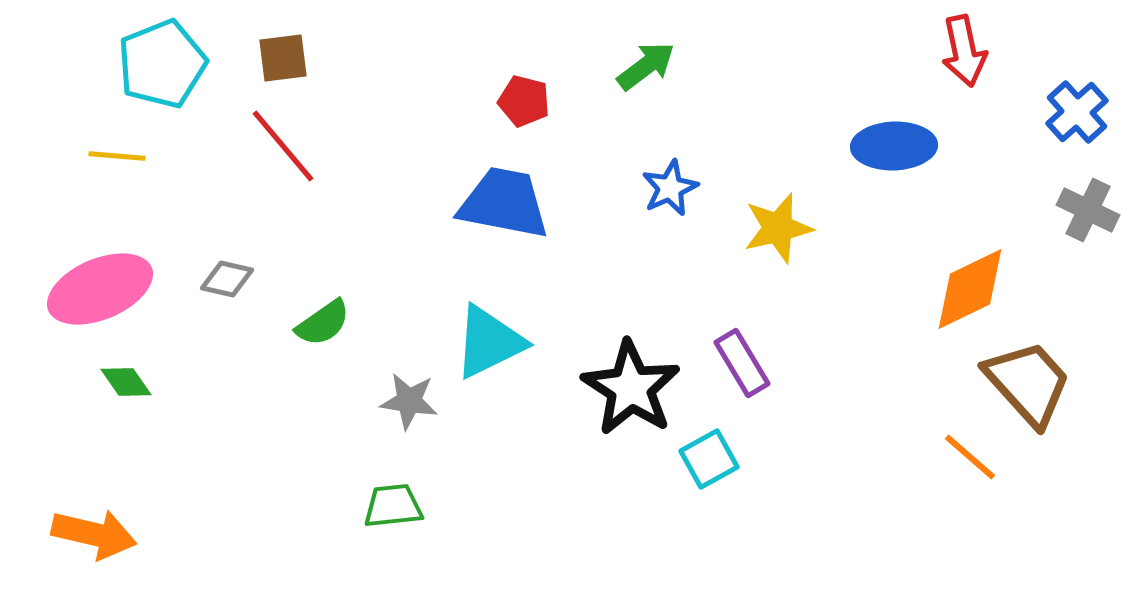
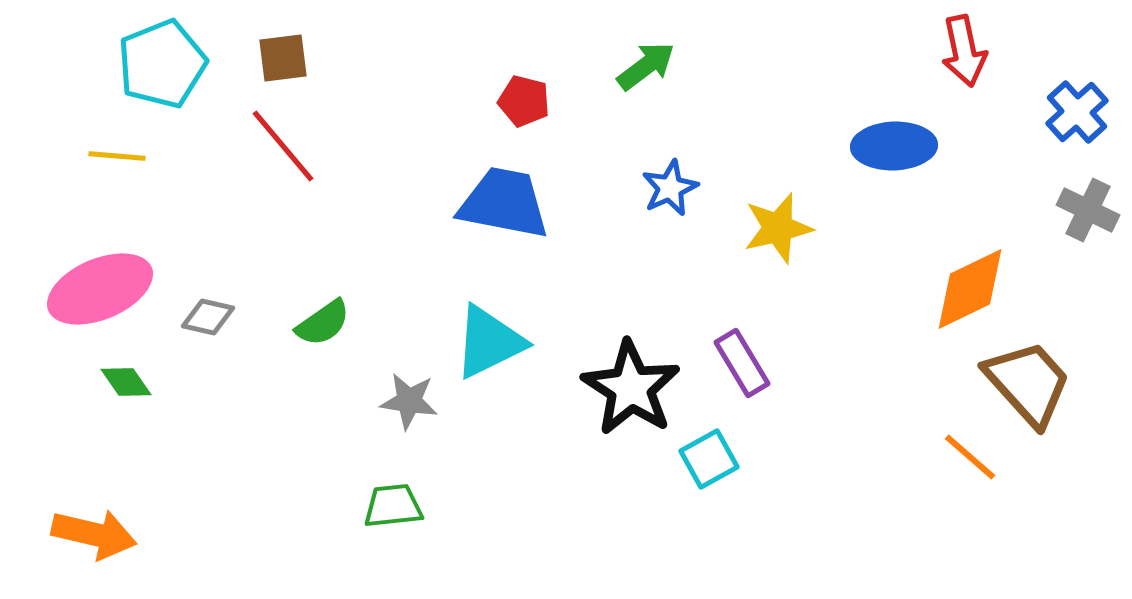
gray diamond: moved 19 px left, 38 px down
